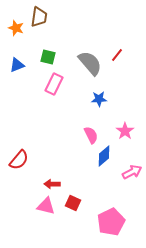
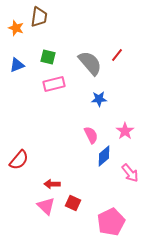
pink rectangle: rotated 50 degrees clockwise
pink arrow: moved 2 px left, 1 px down; rotated 78 degrees clockwise
pink triangle: rotated 30 degrees clockwise
